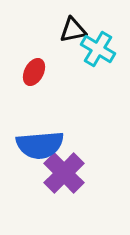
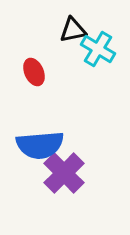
red ellipse: rotated 52 degrees counterclockwise
